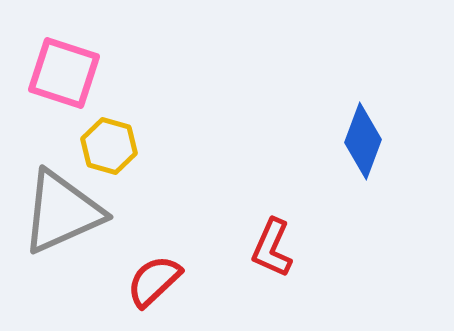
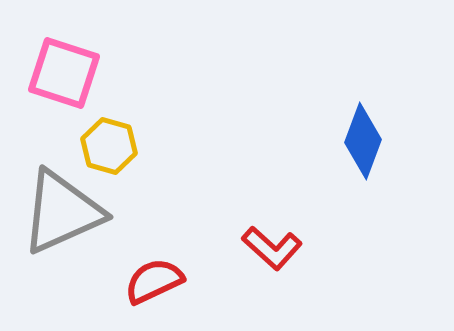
red L-shape: rotated 72 degrees counterclockwise
red semicircle: rotated 18 degrees clockwise
